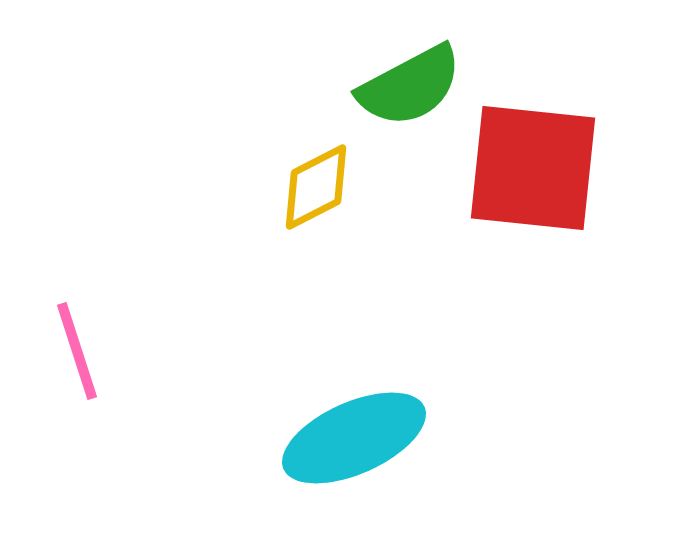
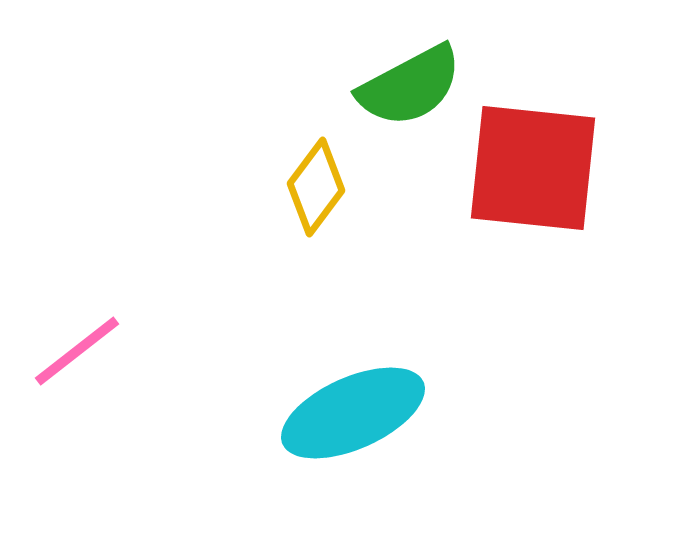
yellow diamond: rotated 26 degrees counterclockwise
pink line: rotated 70 degrees clockwise
cyan ellipse: moved 1 px left, 25 px up
